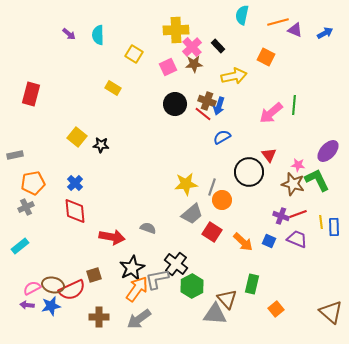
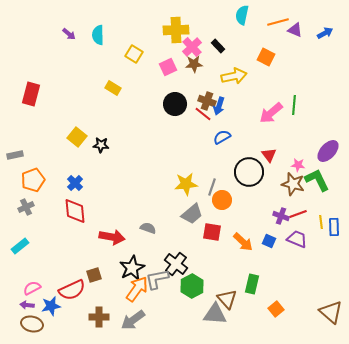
orange pentagon at (33, 183): moved 3 px up; rotated 10 degrees counterclockwise
red square at (212, 232): rotated 24 degrees counterclockwise
brown ellipse at (53, 285): moved 21 px left, 39 px down
gray arrow at (139, 319): moved 6 px left, 1 px down
